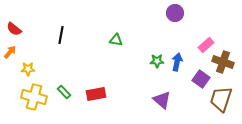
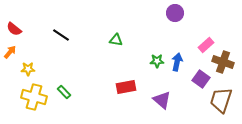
black line: rotated 66 degrees counterclockwise
red rectangle: moved 30 px right, 7 px up
brown trapezoid: moved 1 px down
